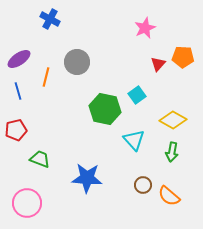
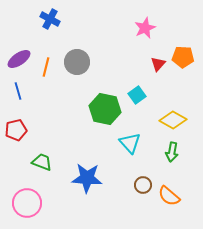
orange line: moved 10 px up
cyan triangle: moved 4 px left, 3 px down
green trapezoid: moved 2 px right, 3 px down
